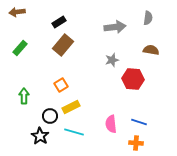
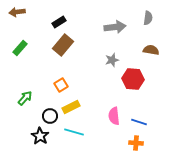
green arrow: moved 1 px right, 2 px down; rotated 42 degrees clockwise
pink semicircle: moved 3 px right, 8 px up
